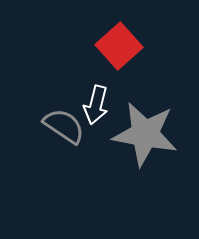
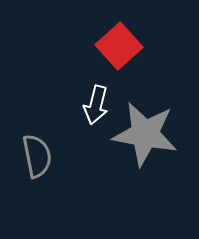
gray semicircle: moved 27 px left, 30 px down; rotated 45 degrees clockwise
